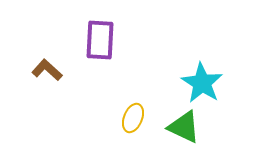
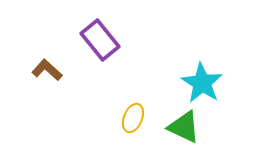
purple rectangle: rotated 42 degrees counterclockwise
